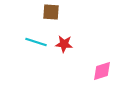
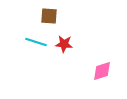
brown square: moved 2 px left, 4 px down
